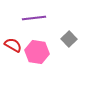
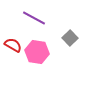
purple line: rotated 35 degrees clockwise
gray square: moved 1 px right, 1 px up
